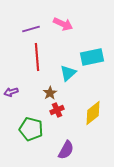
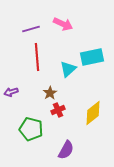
cyan triangle: moved 4 px up
red cross: moved 1 px right
